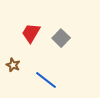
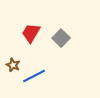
blue line: moved 12 px left, 4 px up; rotated 65 degrees counterclockwise
